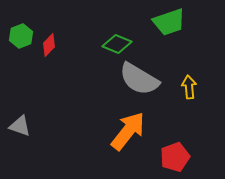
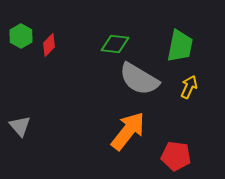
green trapezoid: moved 11 px right, 24 px down; rotated 60 degrees counterclockwise
green hexagon: rotated 10 degrees counterclockwise
green diamond: moved 2 px left; rotated 16 degrees counterclockwise
yellow arrow: rotated 30 degrees clockwise
gray triangle: rotated 30 degrees clockwise
red pentagon: moved 1 px right, 1 px up; rotated 28 degrees clockwise
